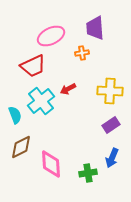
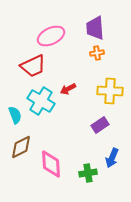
orange cross: moved 15 px right
cyan cross: rotated 20 degrees counterclockwise
purple rectangle: moved 11 px left
